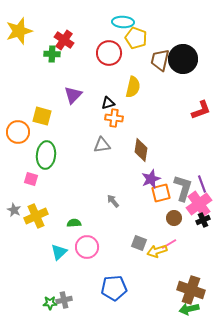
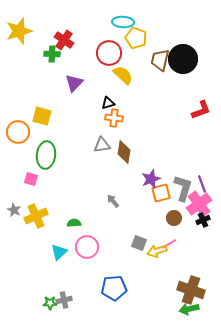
yellow semicircle: moved 10 px left, 12 px up; rotated 60 degrees counterclockwise
purple triangle: moved 1 px right, 12 px up
brown diamond: moved 17 px left, 2 px down
